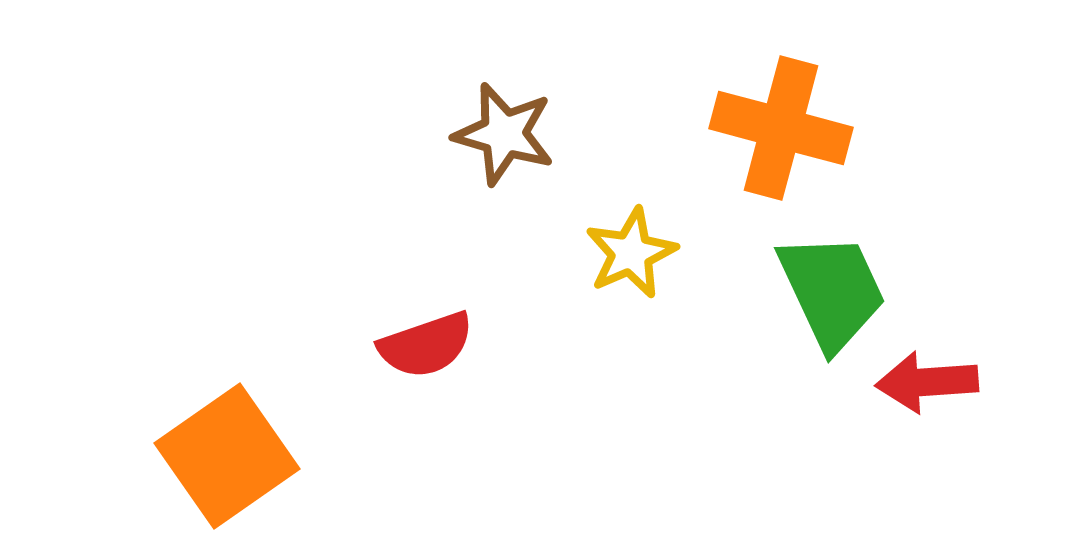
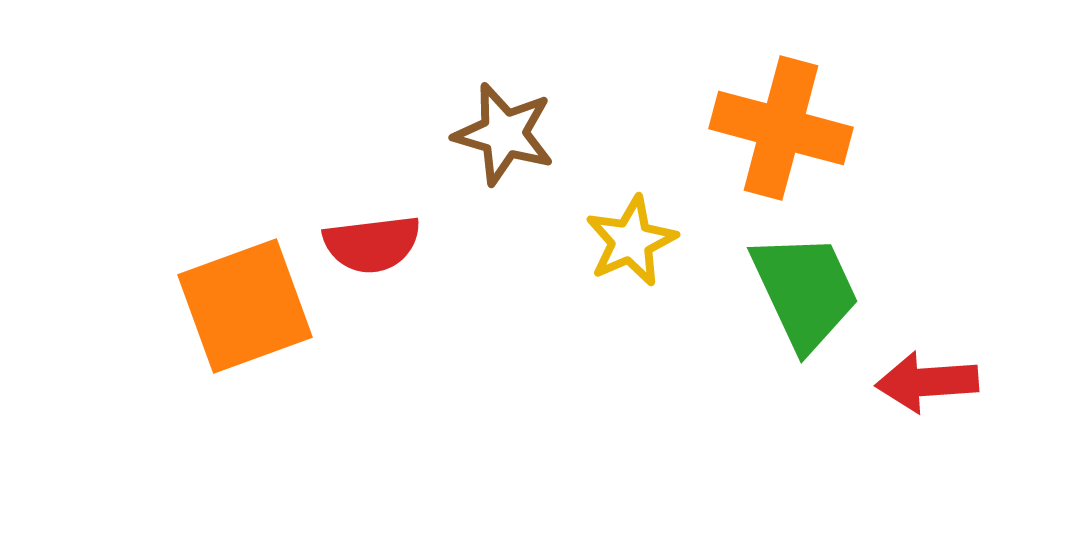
yellow star: moved 12 px up
green trapezoid: moved 27 px left
red semicircle: moved 54 px left, 101 px up; rotated 12 degrees clockwise
orange square: moved 18 px right, 150 px up; rotated 15 degrees clockwise
